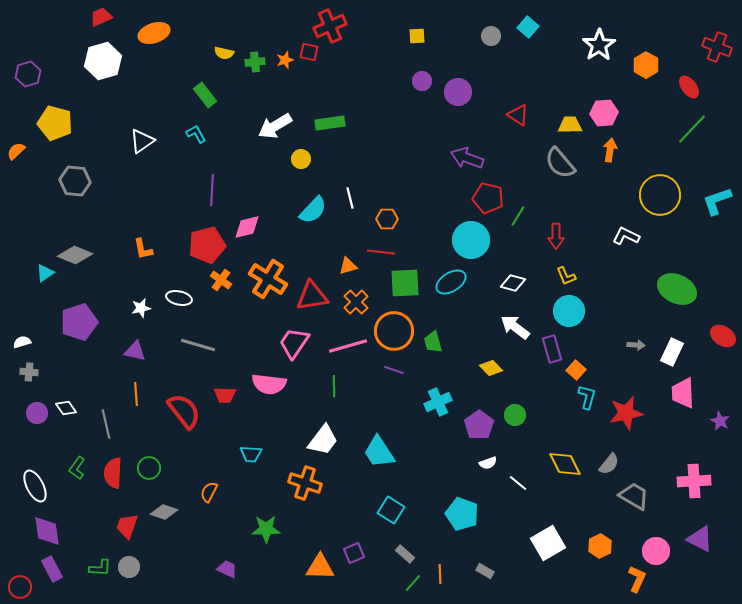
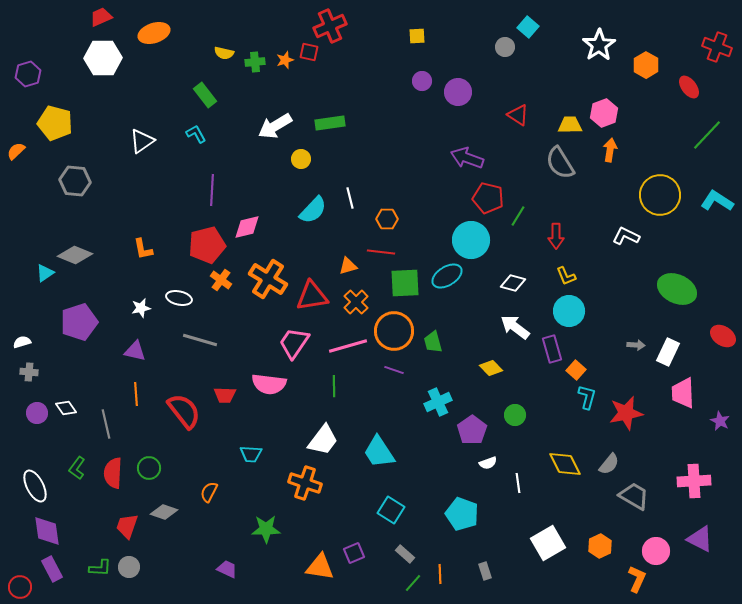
gray circle at (491, 36): moved 14 px right, 11 px down
white hexagon at (103, 61): moved 3 px up; rotated 15 degrees clockwise
pink hexagon at (604, 113): rotated 16 degrees counterclockwise
green line at (692, 129): moved 15 px right, 6 px down
gray semicircle at (560, 163): rotated 8 degrees clockwise
cyan L-shape at (717, 201): rotated 52 degrees clockwise
cyan ellipse at (451, 282): moved 4 px left, 6 px up
gray line at (198, 345): moved 2 px right, 5 px up
white rectangle at (672, 352): moved 4 px left
purple pentagon at (479, 425): moved 7 px left, 5 px down
white line at (518, 483): rotated 42 degrees clockwise
orange triangle at (320, 567): rotated 8 degrees clockwise
gray rectangle at (485, 571): rotated 42 degrees clockwise
